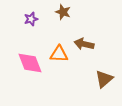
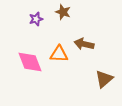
purple star: moved 5 px right
pink diamond: moved 1 px up
